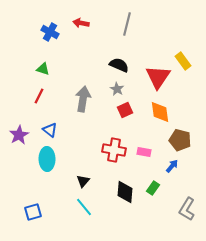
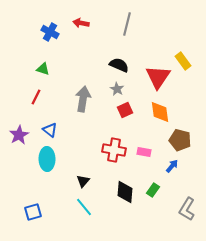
red line: moved 3 px left, 1 px down
green rectangle: moved 2 px down
